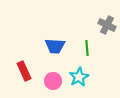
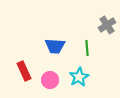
gray cross: rotated 30 degrees clockwise
pink circle: moved 3 px left, 1 px up
